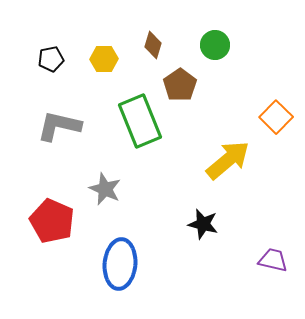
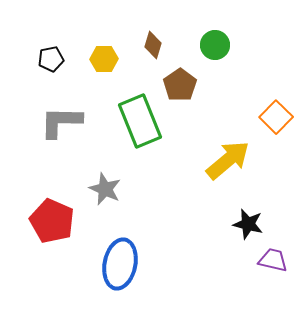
gray L-shape: moved 2 px right, 4 px up; rotated 12 degrees counterclockwise
black star: moved 45 px right
blue ellipse: rotated 6 degrees clockwise
